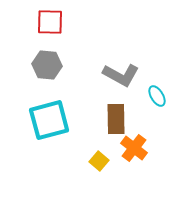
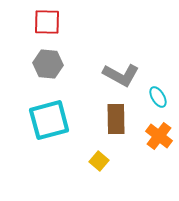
red square: moved 3 px left
gray hexagon: moved 1 px right, 1 px up
cyan ellipse: moved 1 px right, 1 px down
orange cross: moved 25 px right, 12 px up
